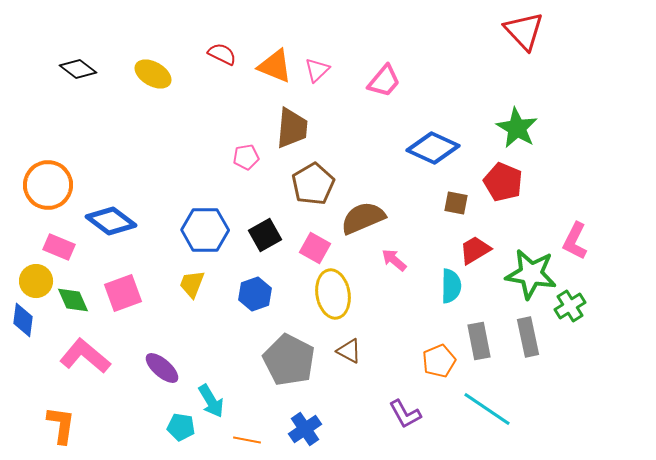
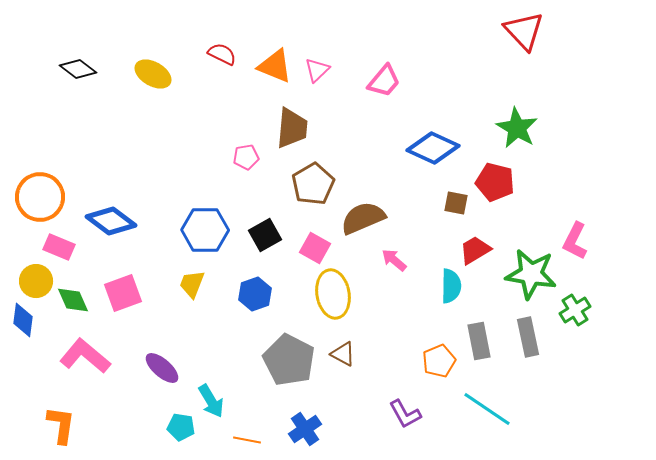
red pentagon at (503, 182): moved 8 px left; rotated 9 degrees counterclockwise
orange circle at (48, 185): moved 8 px left, 12 px down
green cross at (570, 306): moved 5 px right, 4 px down
brown triangle at (349, 351): moved 6 px left, 3 px down
